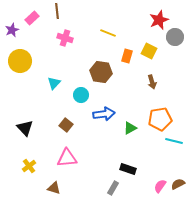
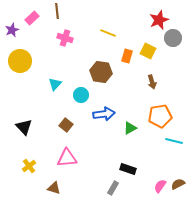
gray circle: moved 2 px left, 1 px down
yellow square: moved 1 px left
cyan triangle: moved 1 px right, 1 px down
orange pentagon: moved 3 px up
black triangle: moved 1 px left, 1 px up
